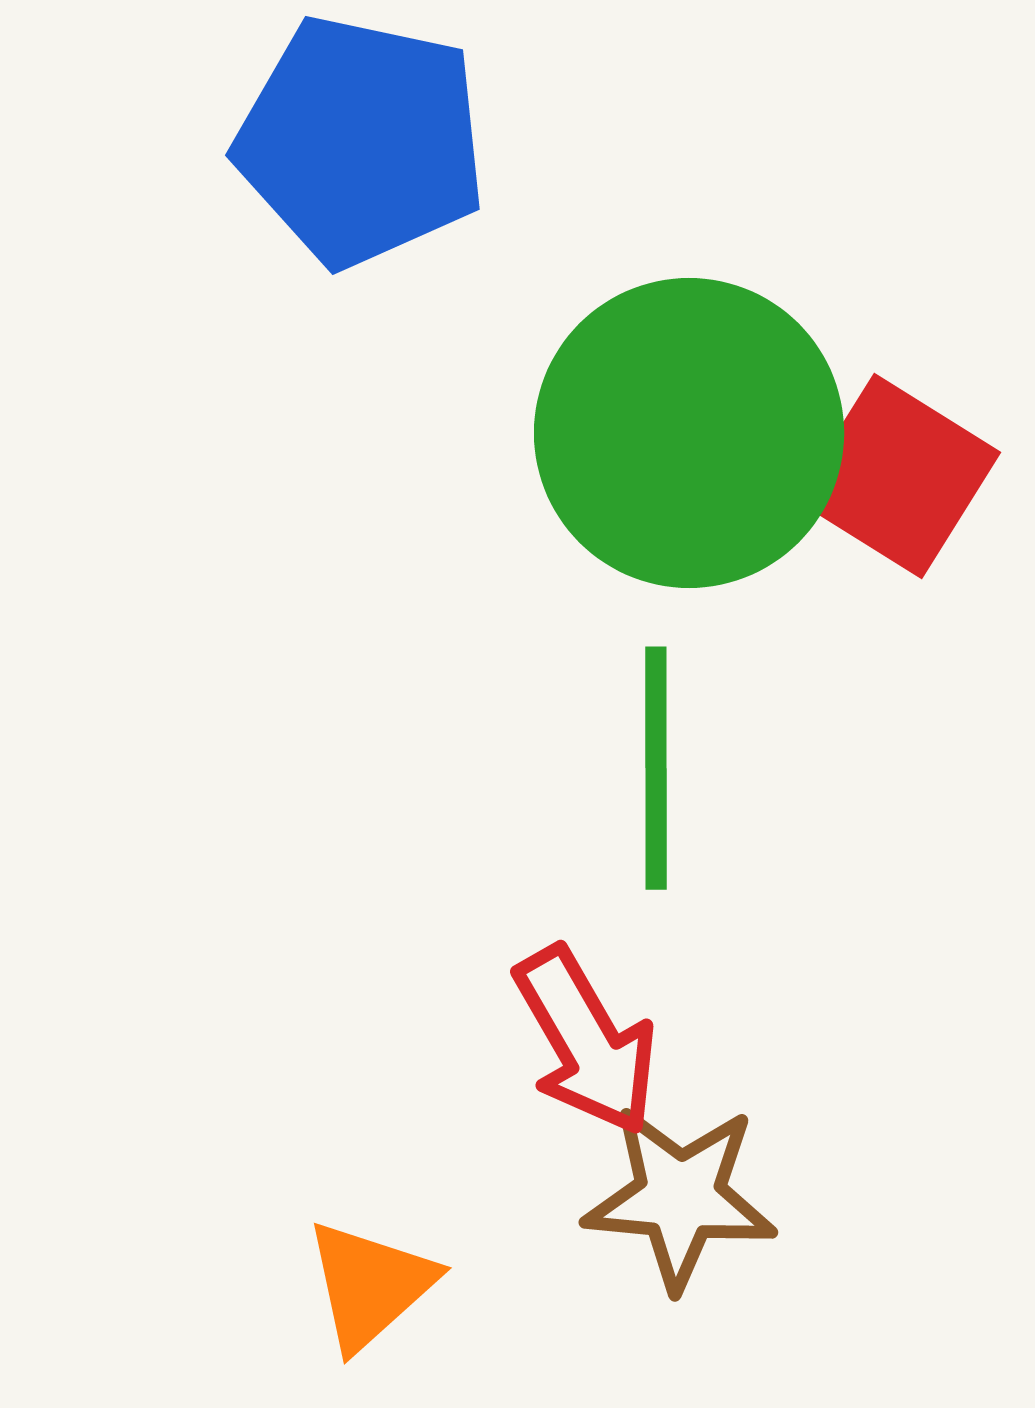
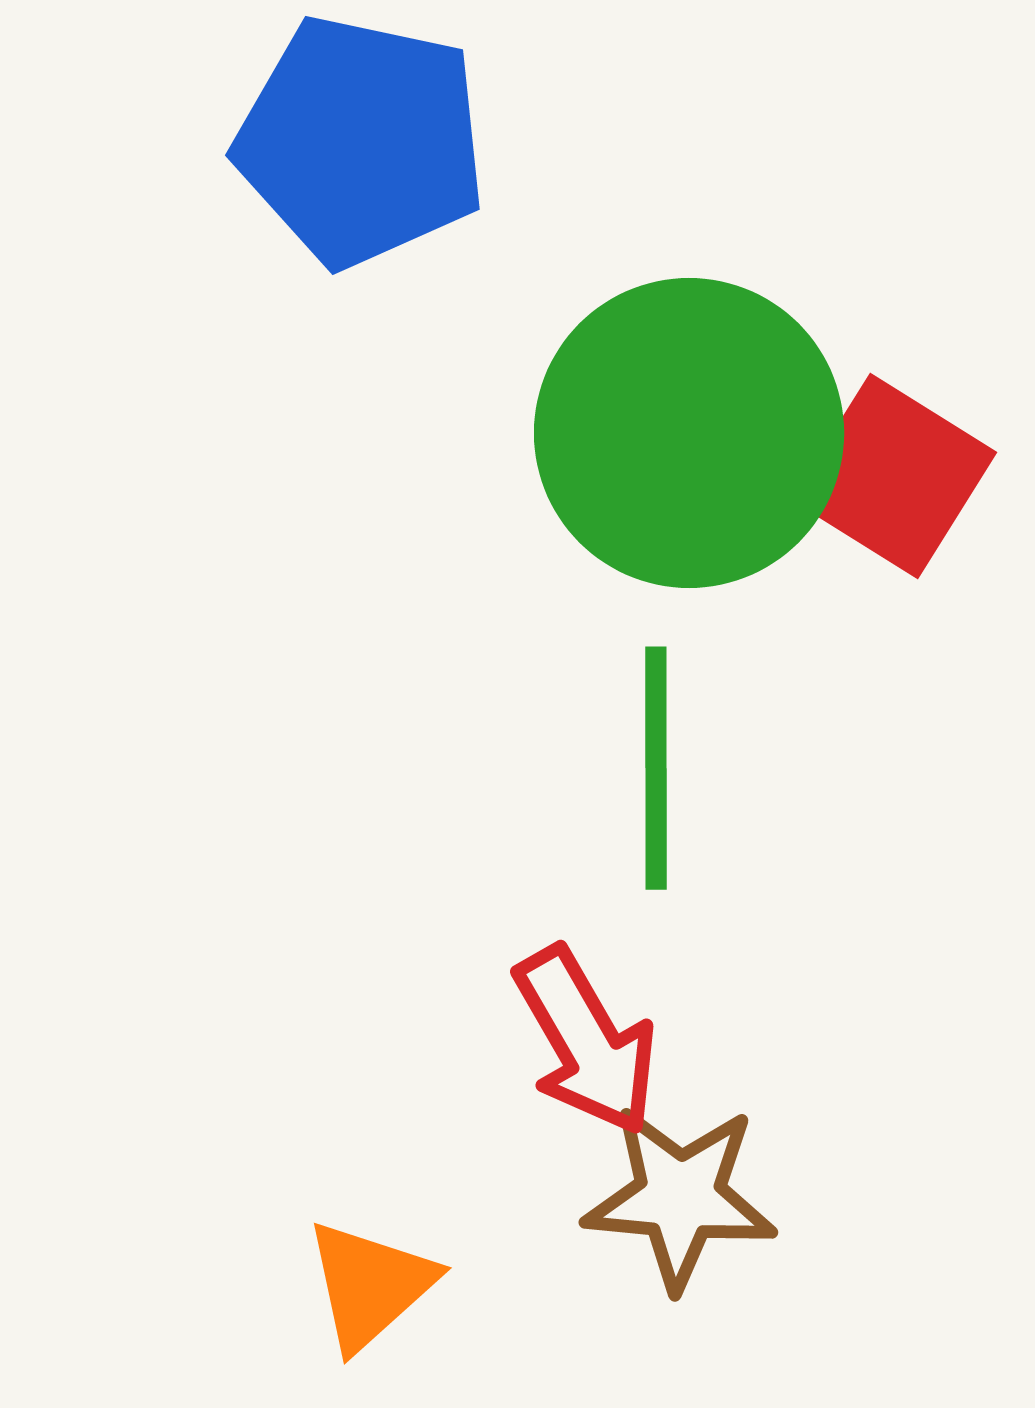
red square: moved 4 px left
